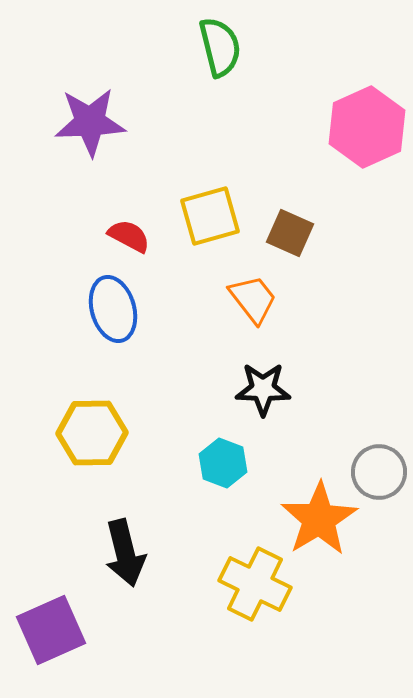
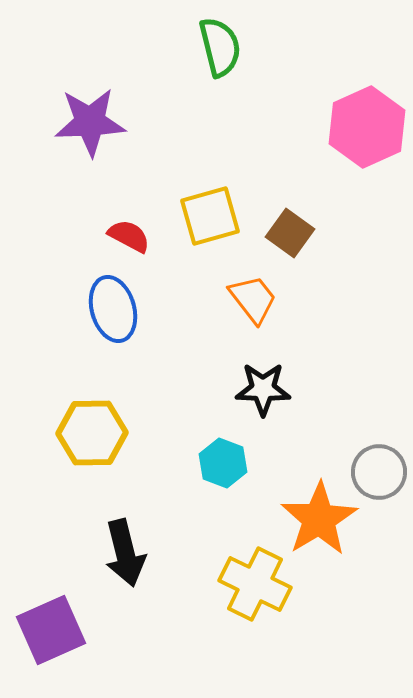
brown square: rotated 12 degrees clockwise
